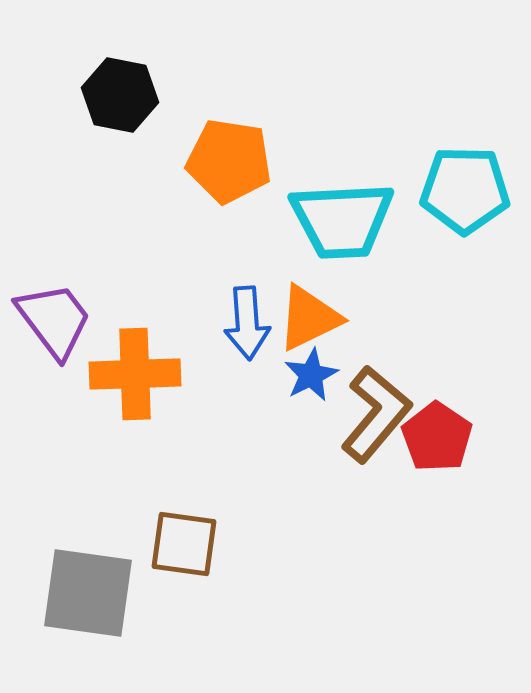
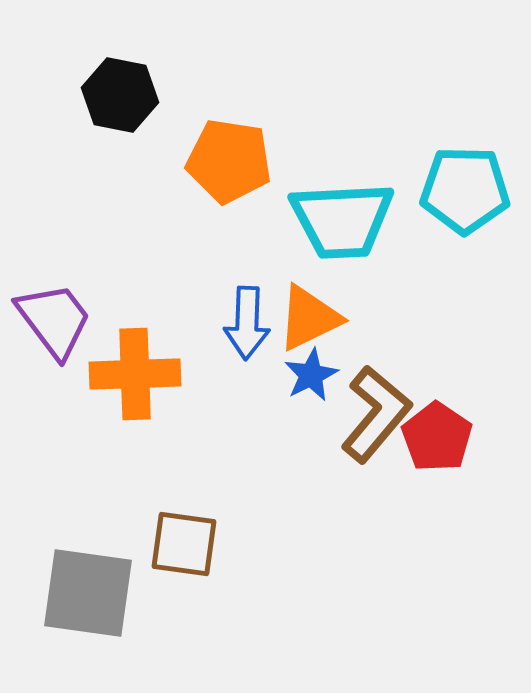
blue arrow: rotated 6 degrees clockwise
